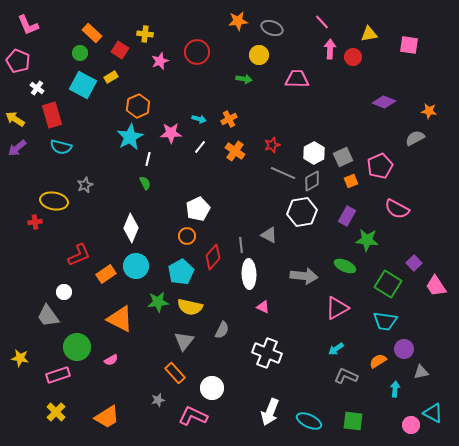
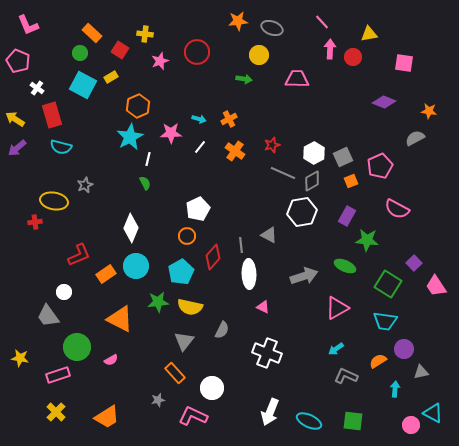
pink square at (409, 45): moved 5 px left, 18 px down
gray arrow at (304, 276): rotated 24 degrees counterclockwise
